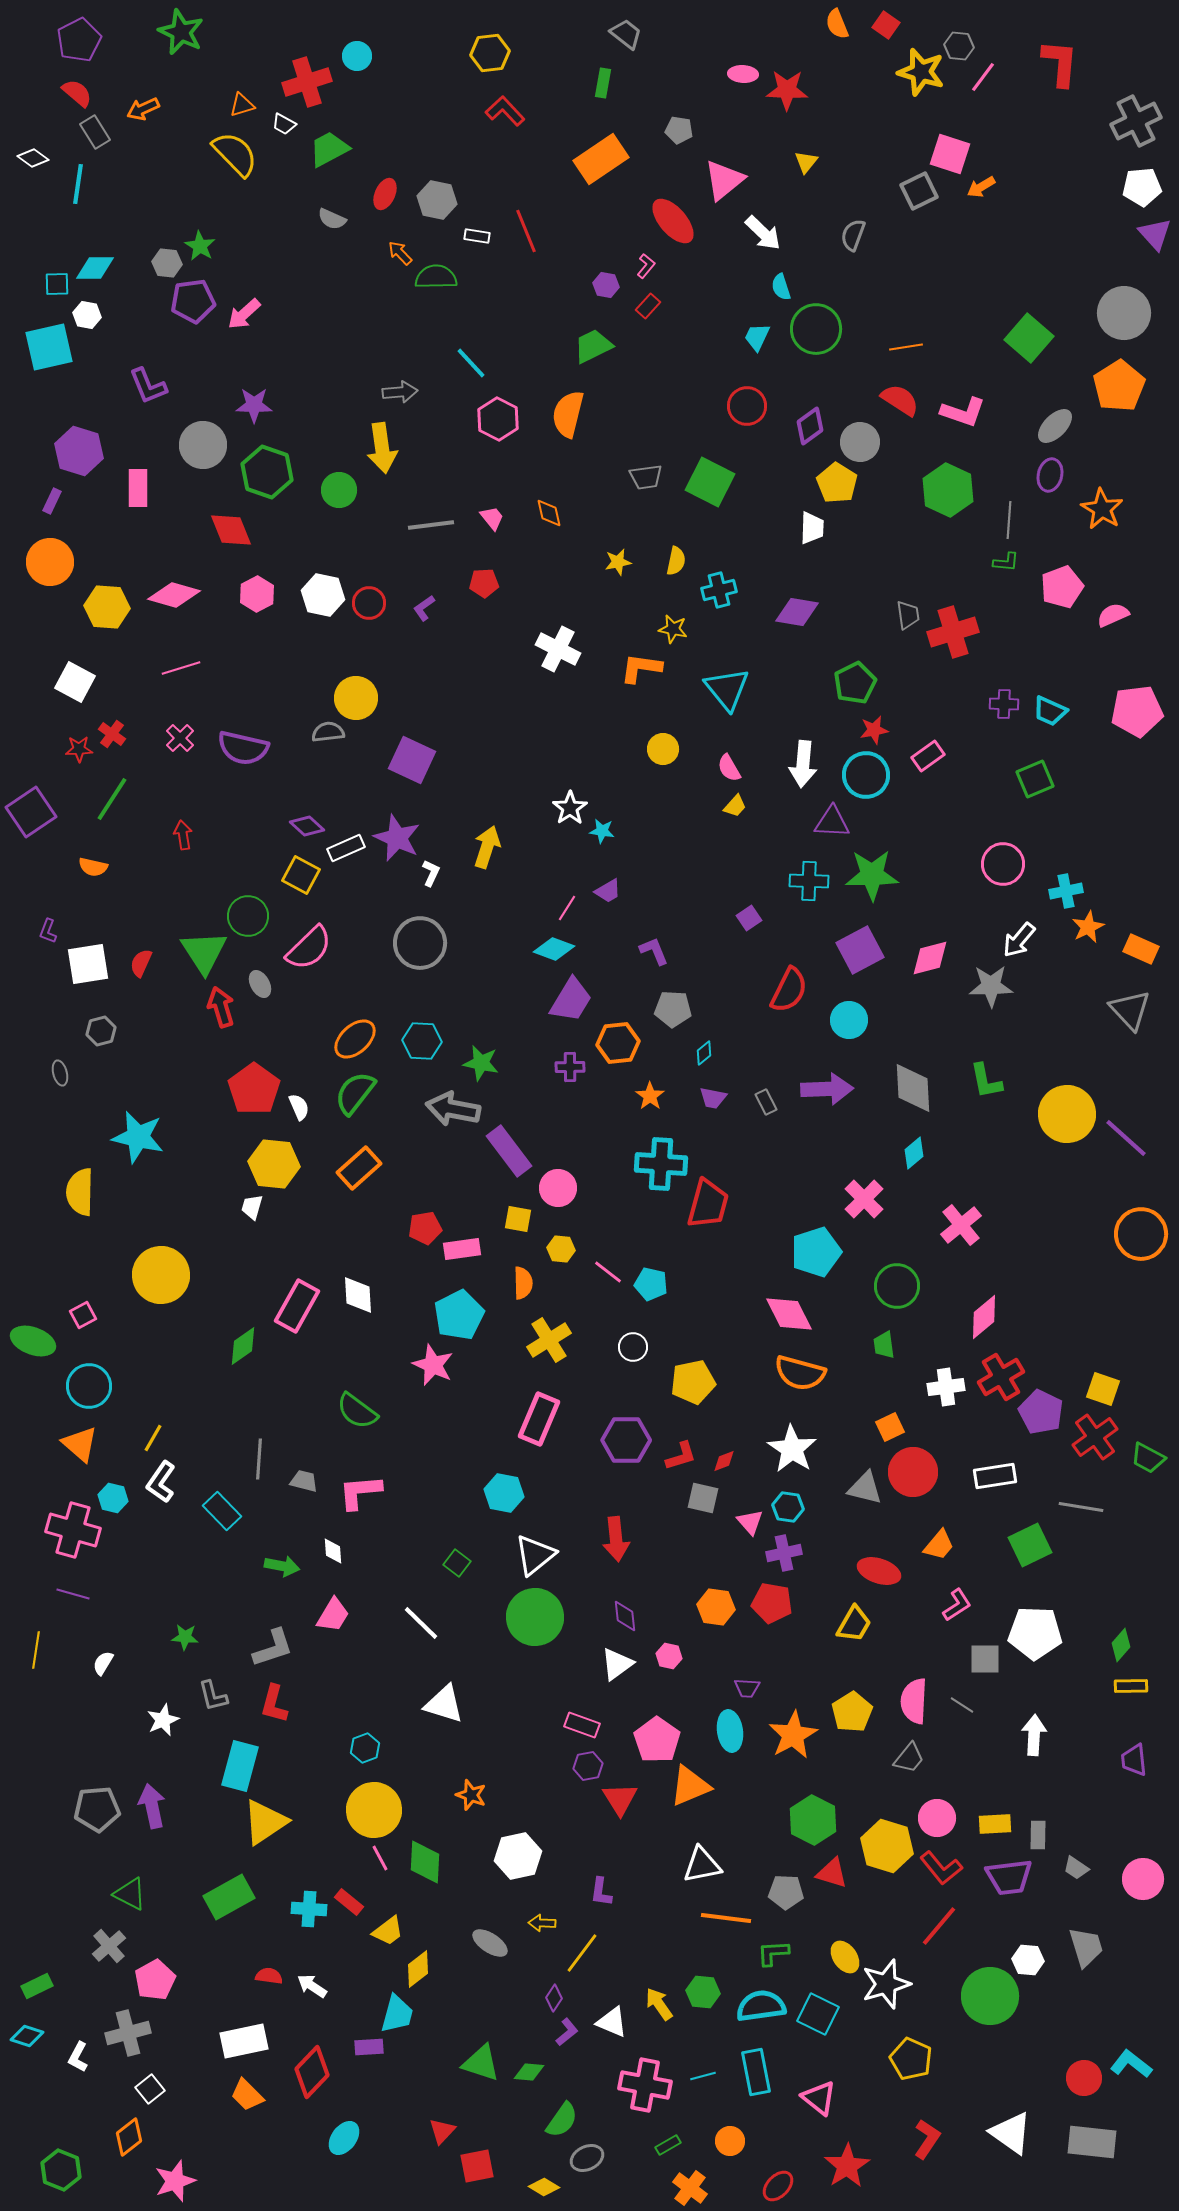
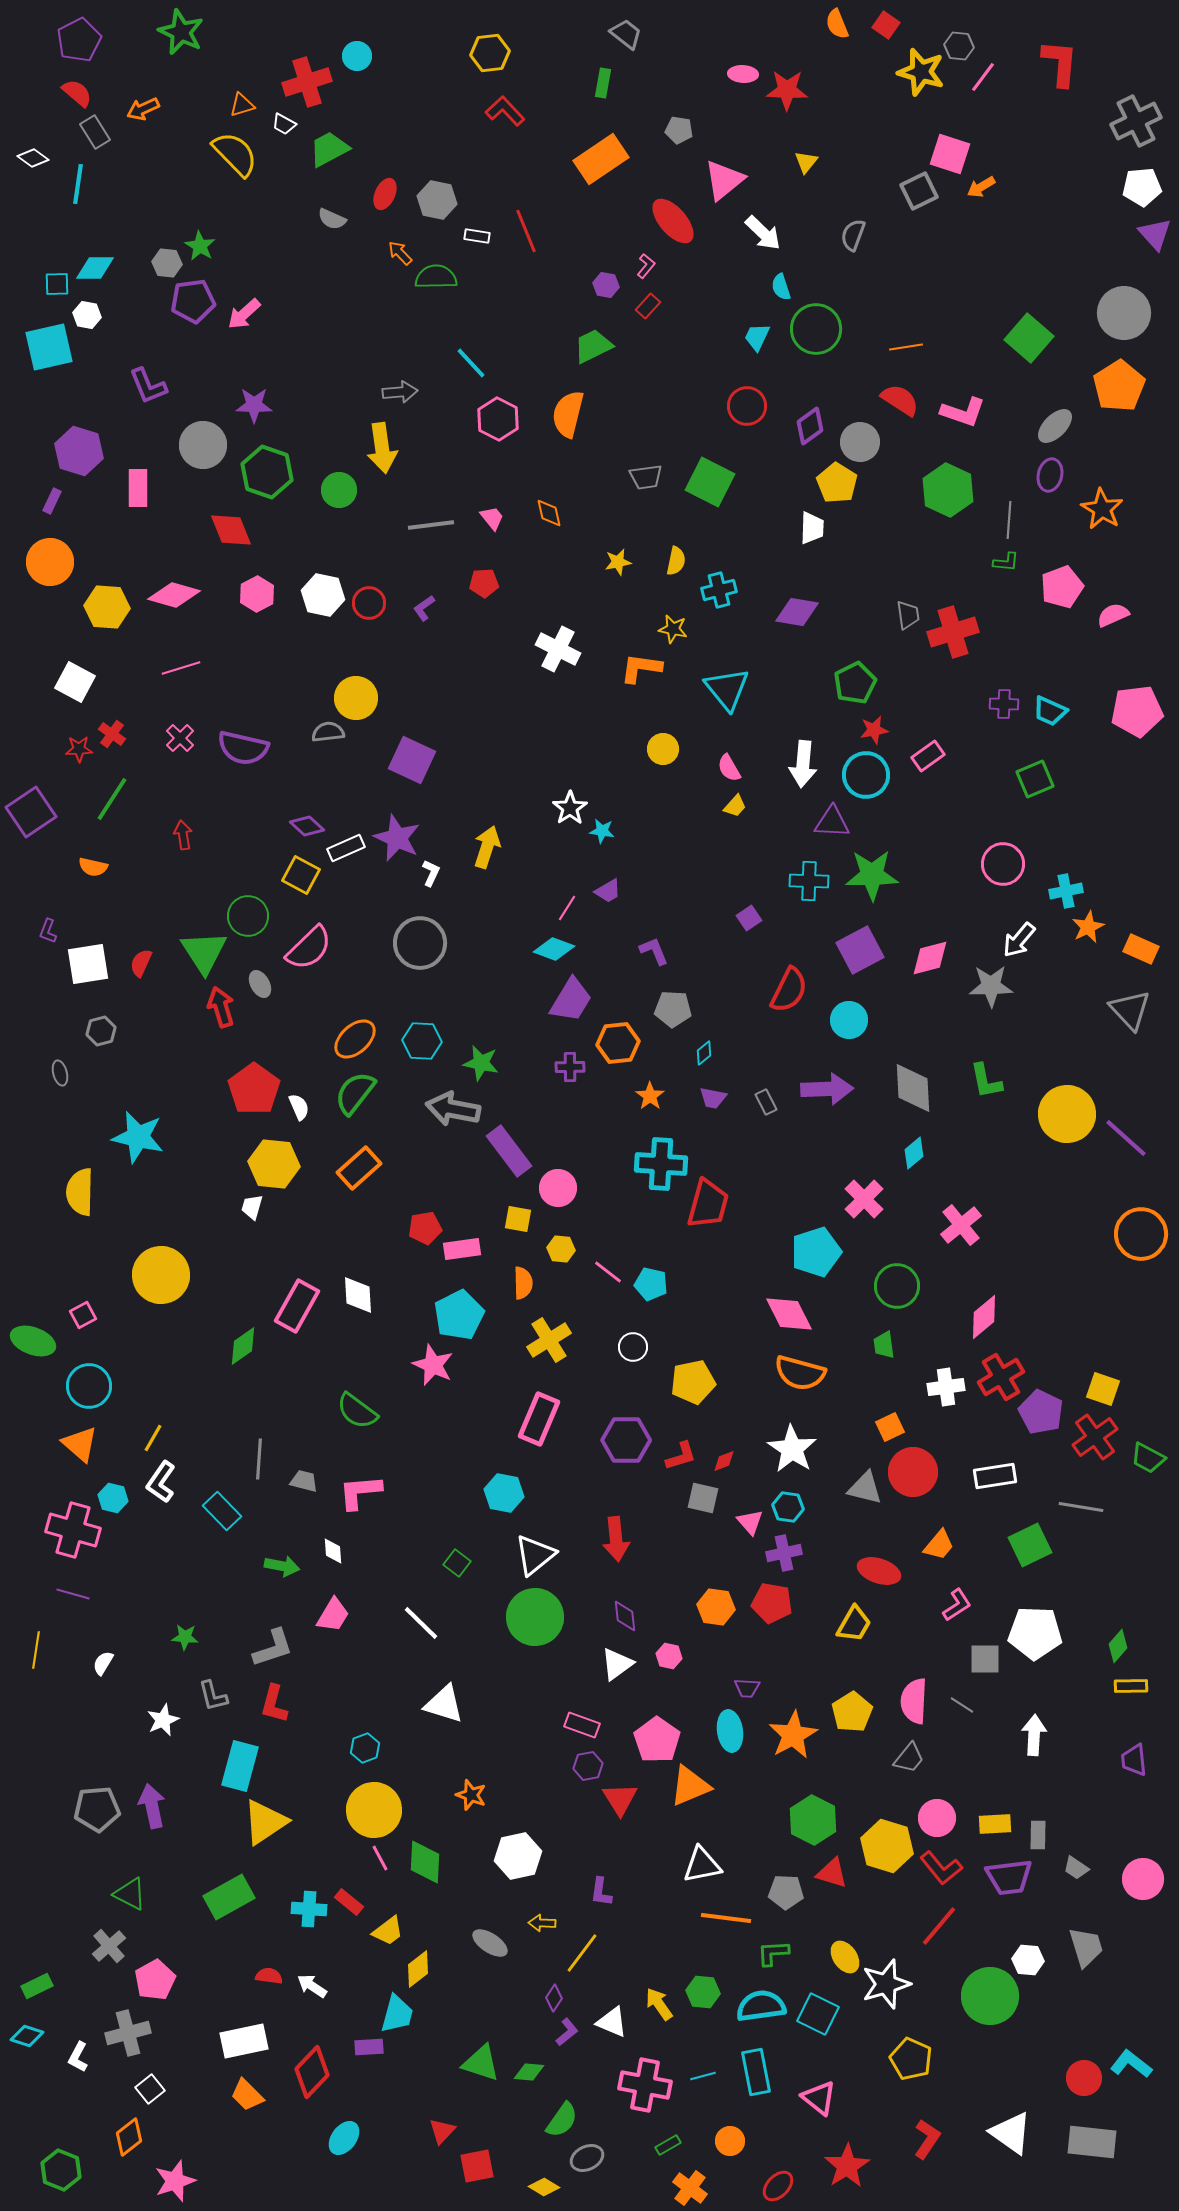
green diamond at (1121, 1645): moved 3 px left, 1 px down
